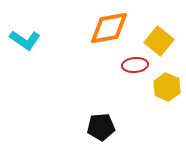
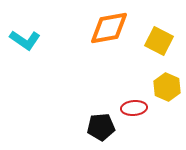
yellow square: rotated 12 degrees counterclockwise
red ellipse: moved 1 px left, 43 px down
